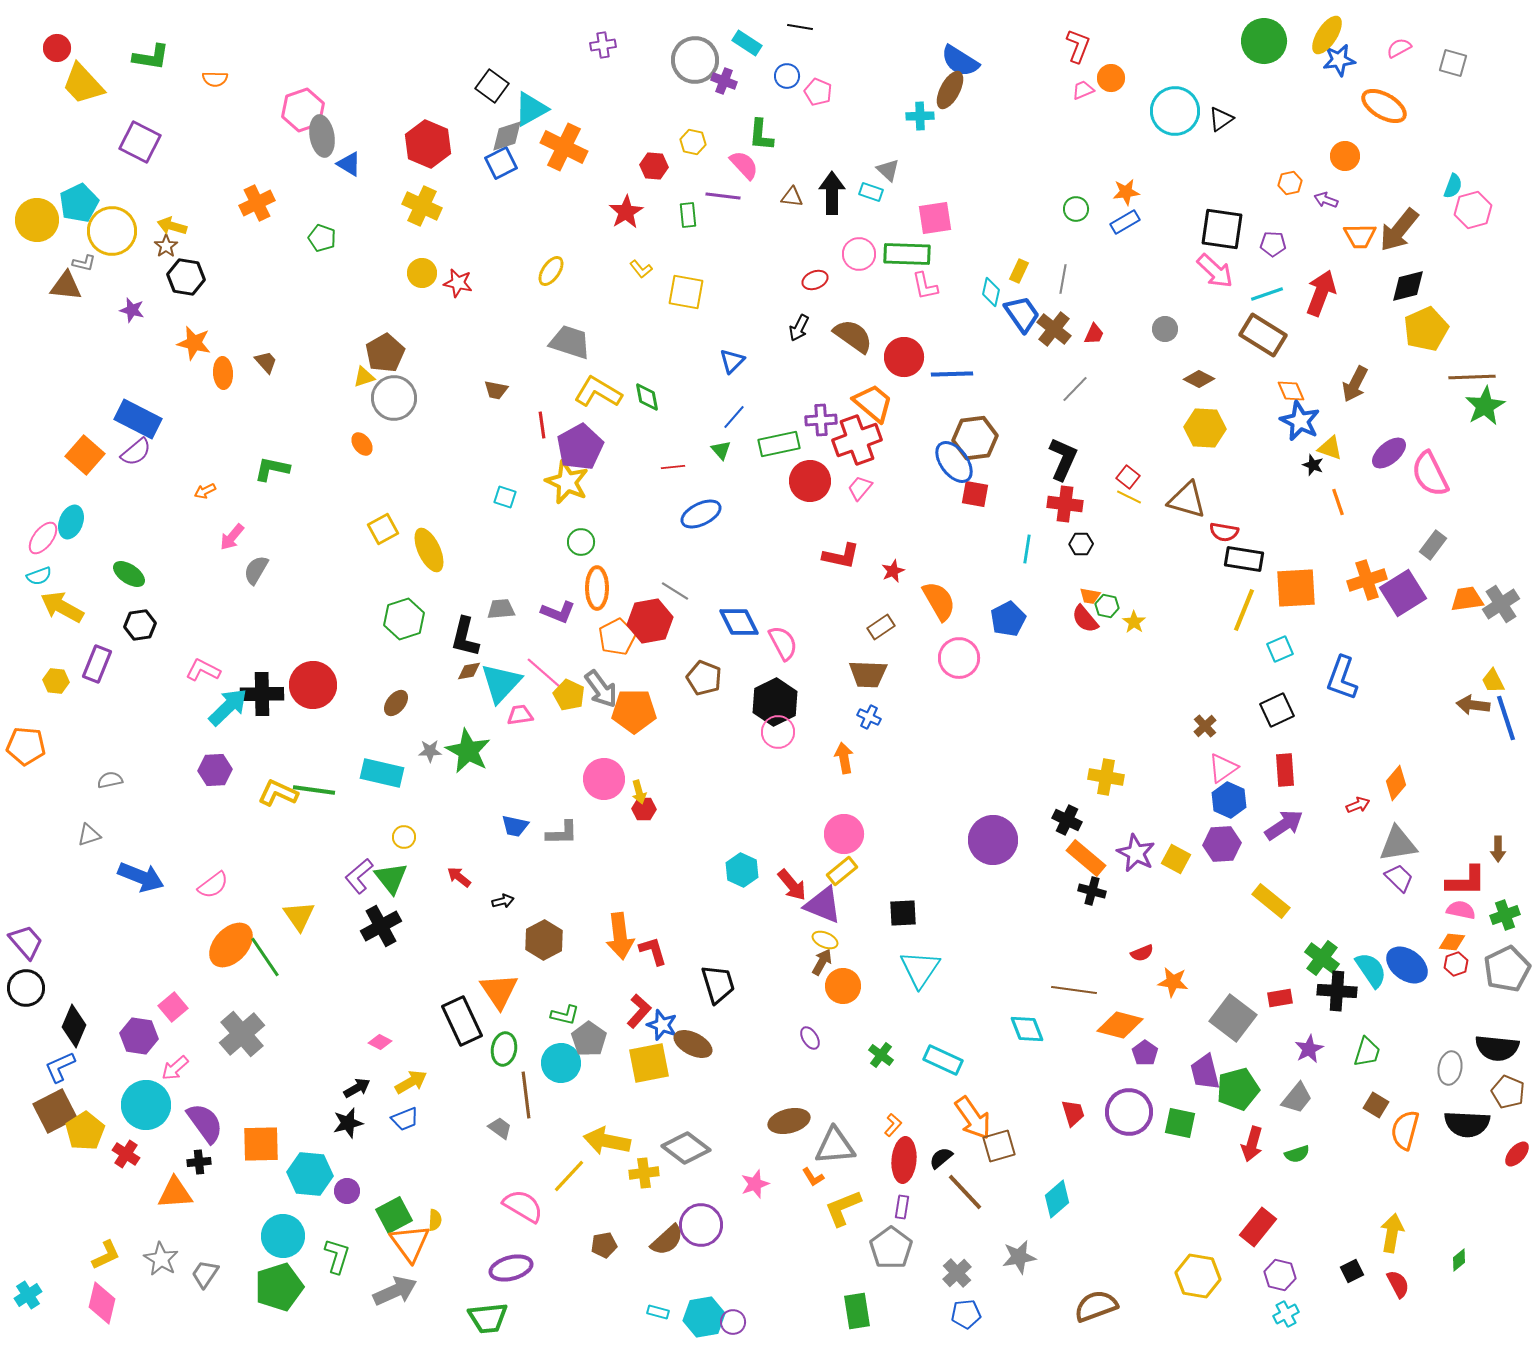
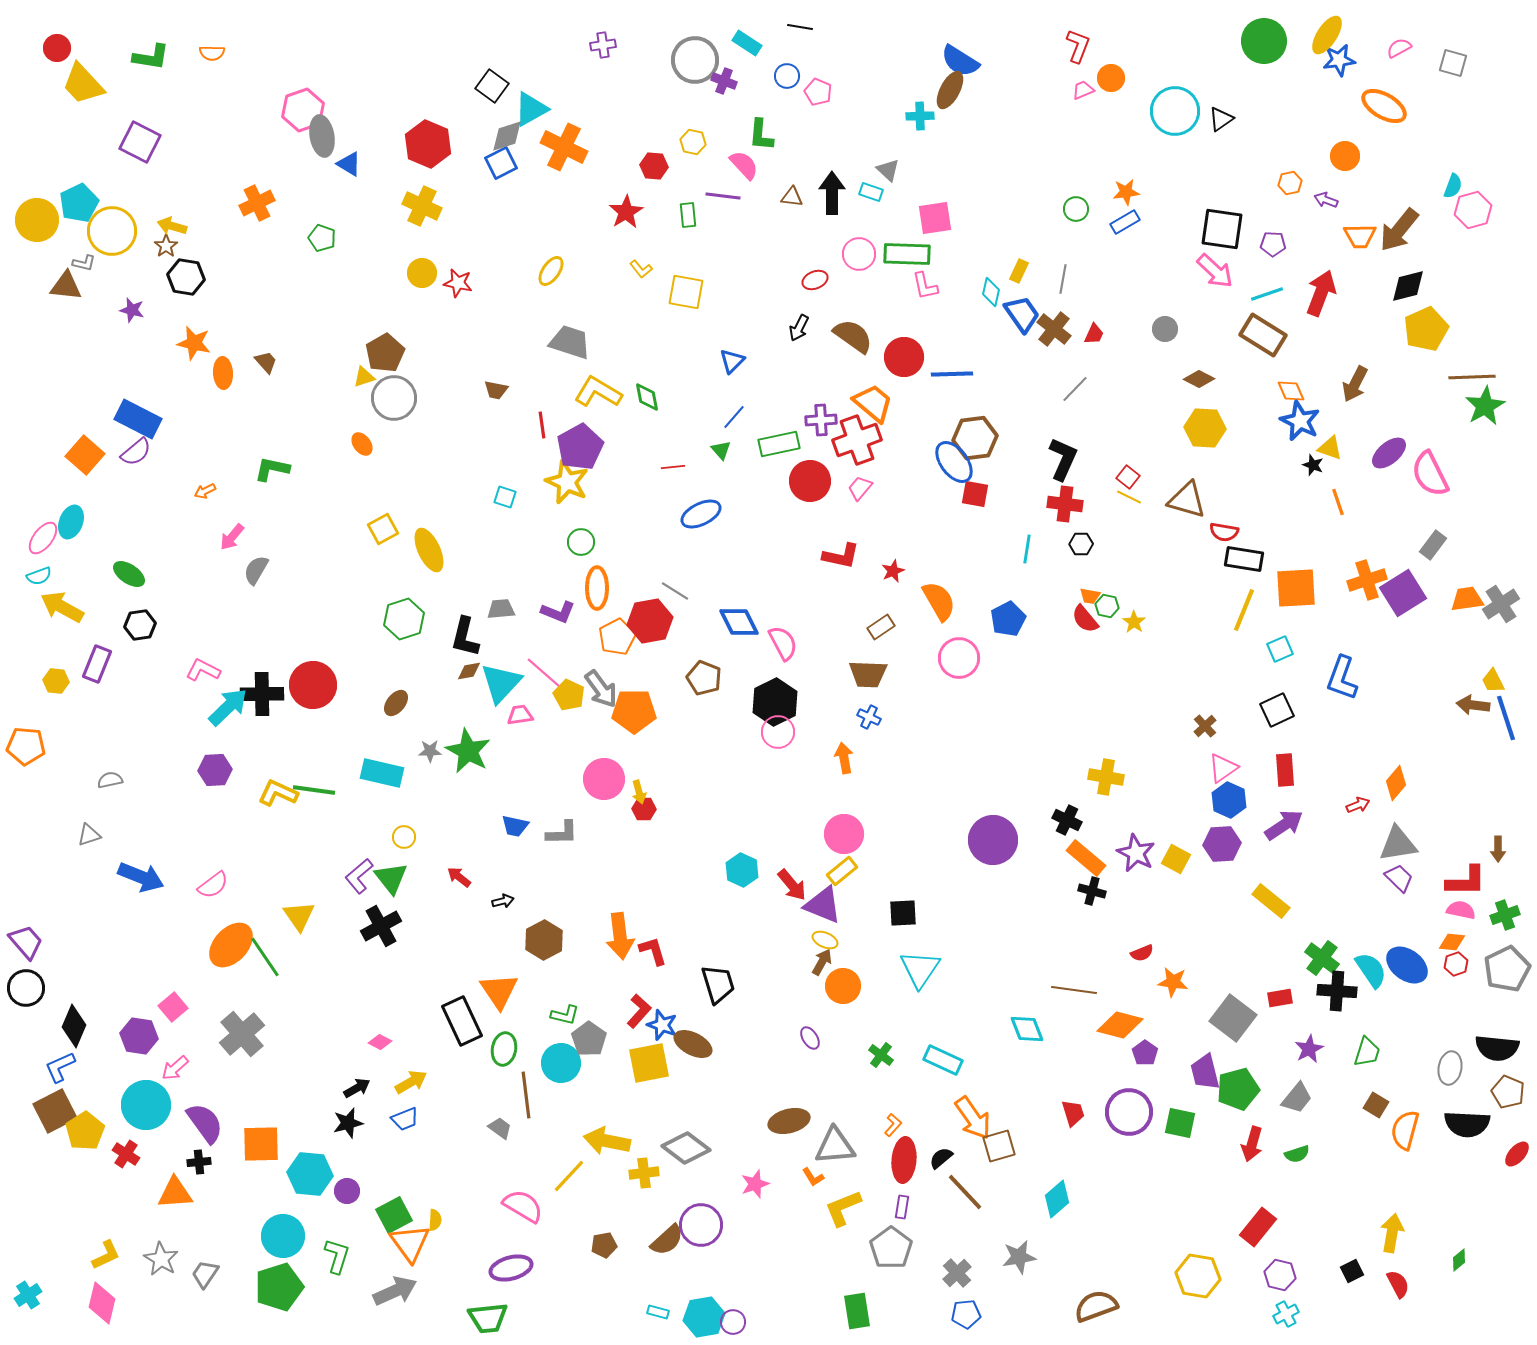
orange semicircle at (215, 79): moved 3 px left, 26 px up
